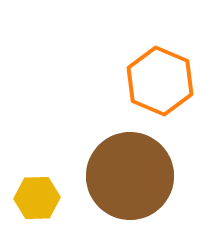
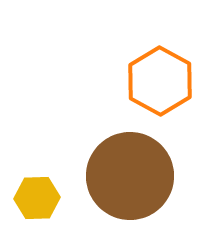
orange hexagon: rotated 6 degrees clockwise
